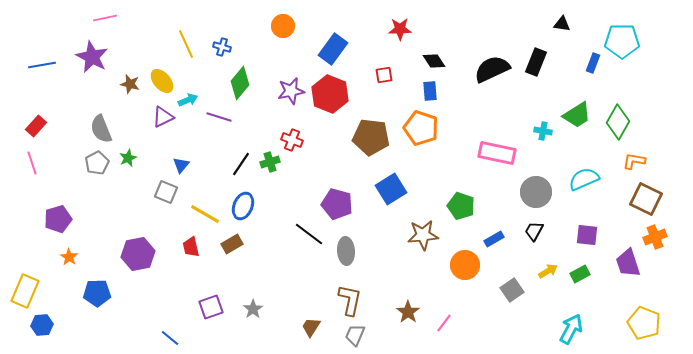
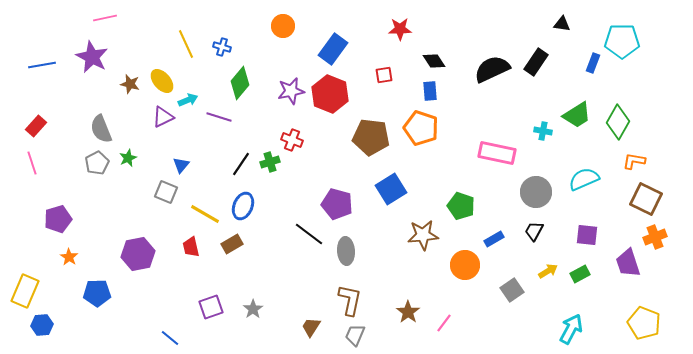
black rectangle at (536, 62): rotated 12 degrees clockwise
